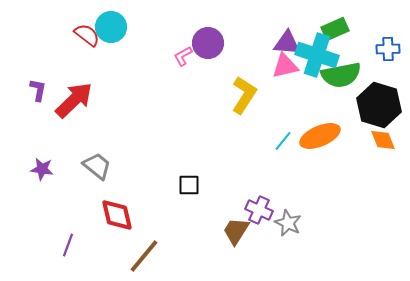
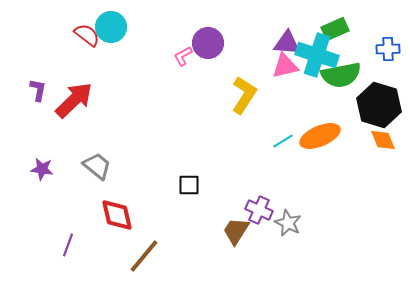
cyan line: rotated 20 degrees clockwise
